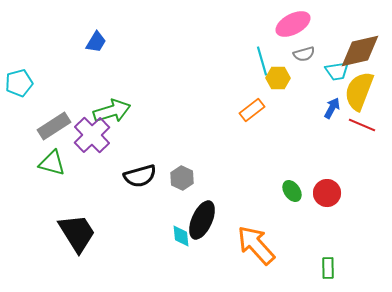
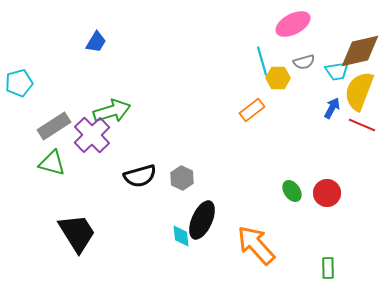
gray semicircle: moved 8 px down
